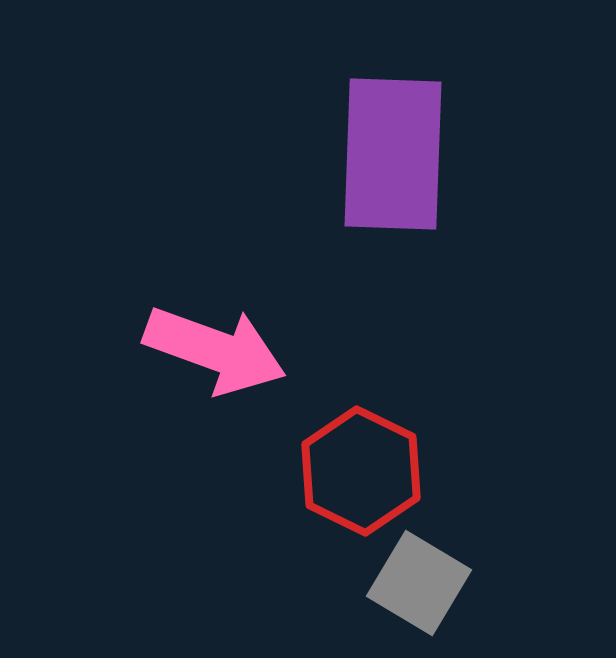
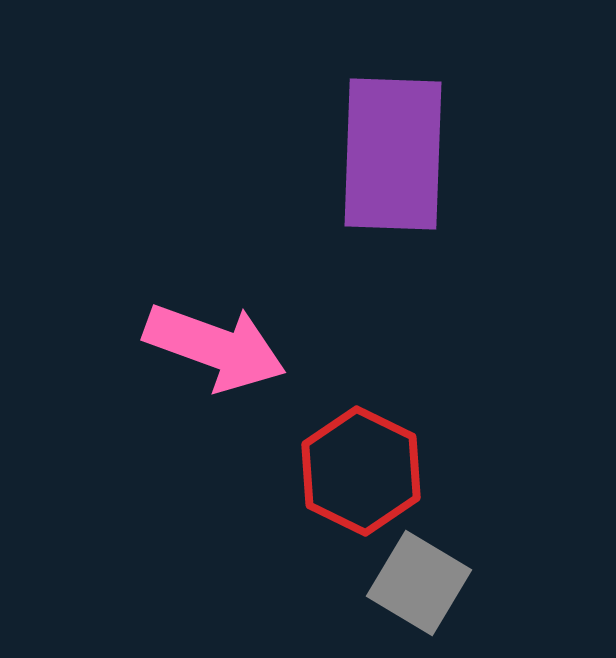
pink arrow: moved 3 px up
